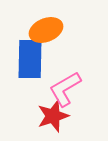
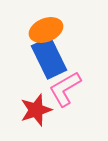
blue rectangle: moved 19 px right, 1 px up; rotated 27 degrees counterclockwise
red star: moved 17 px left, 6 px up
